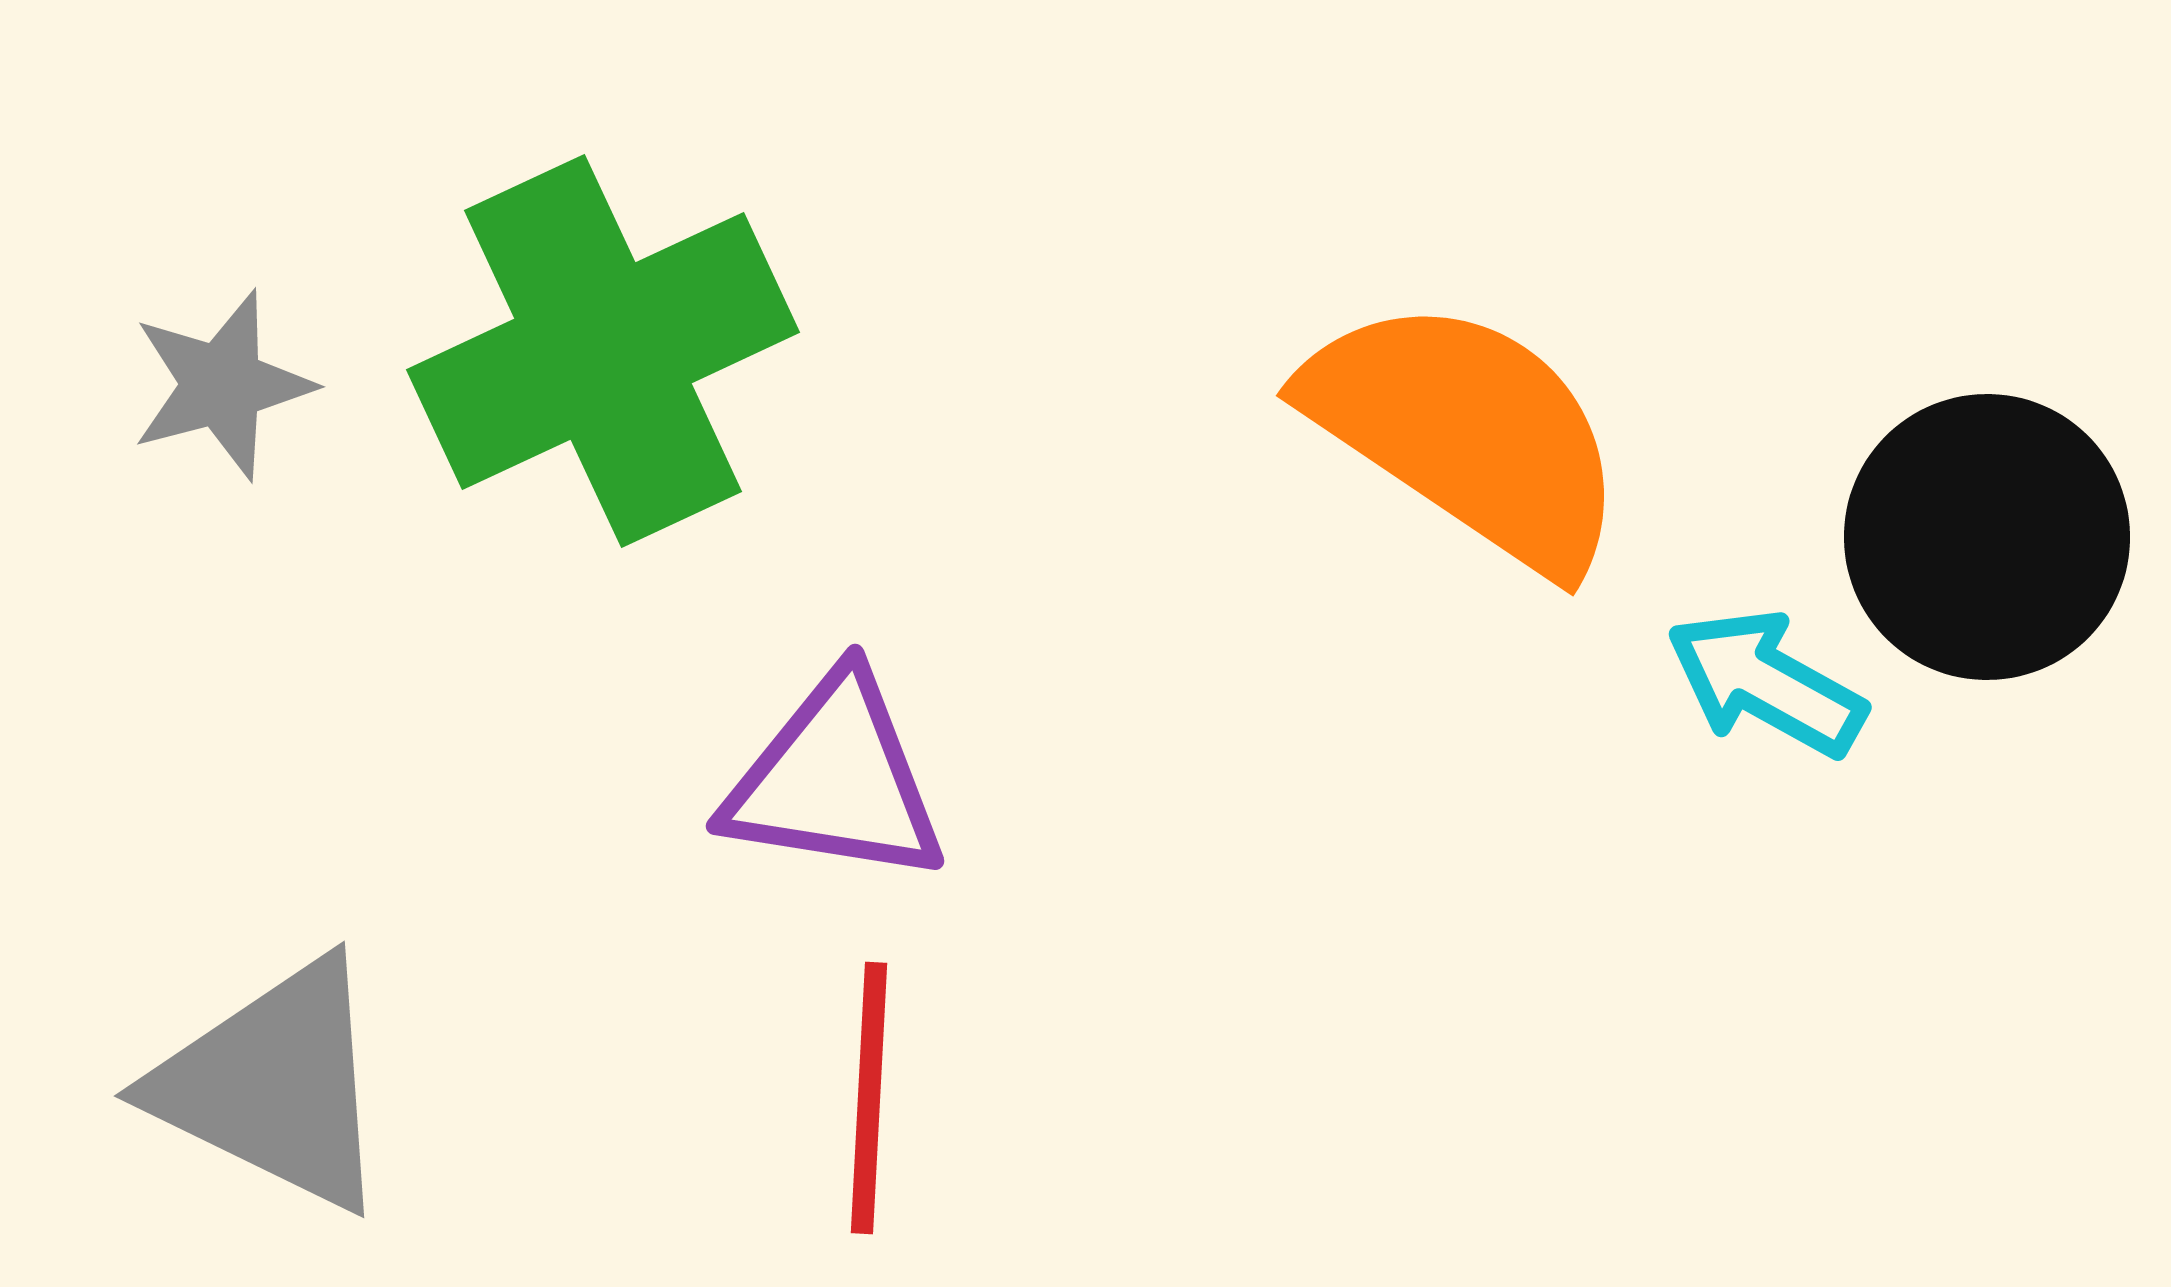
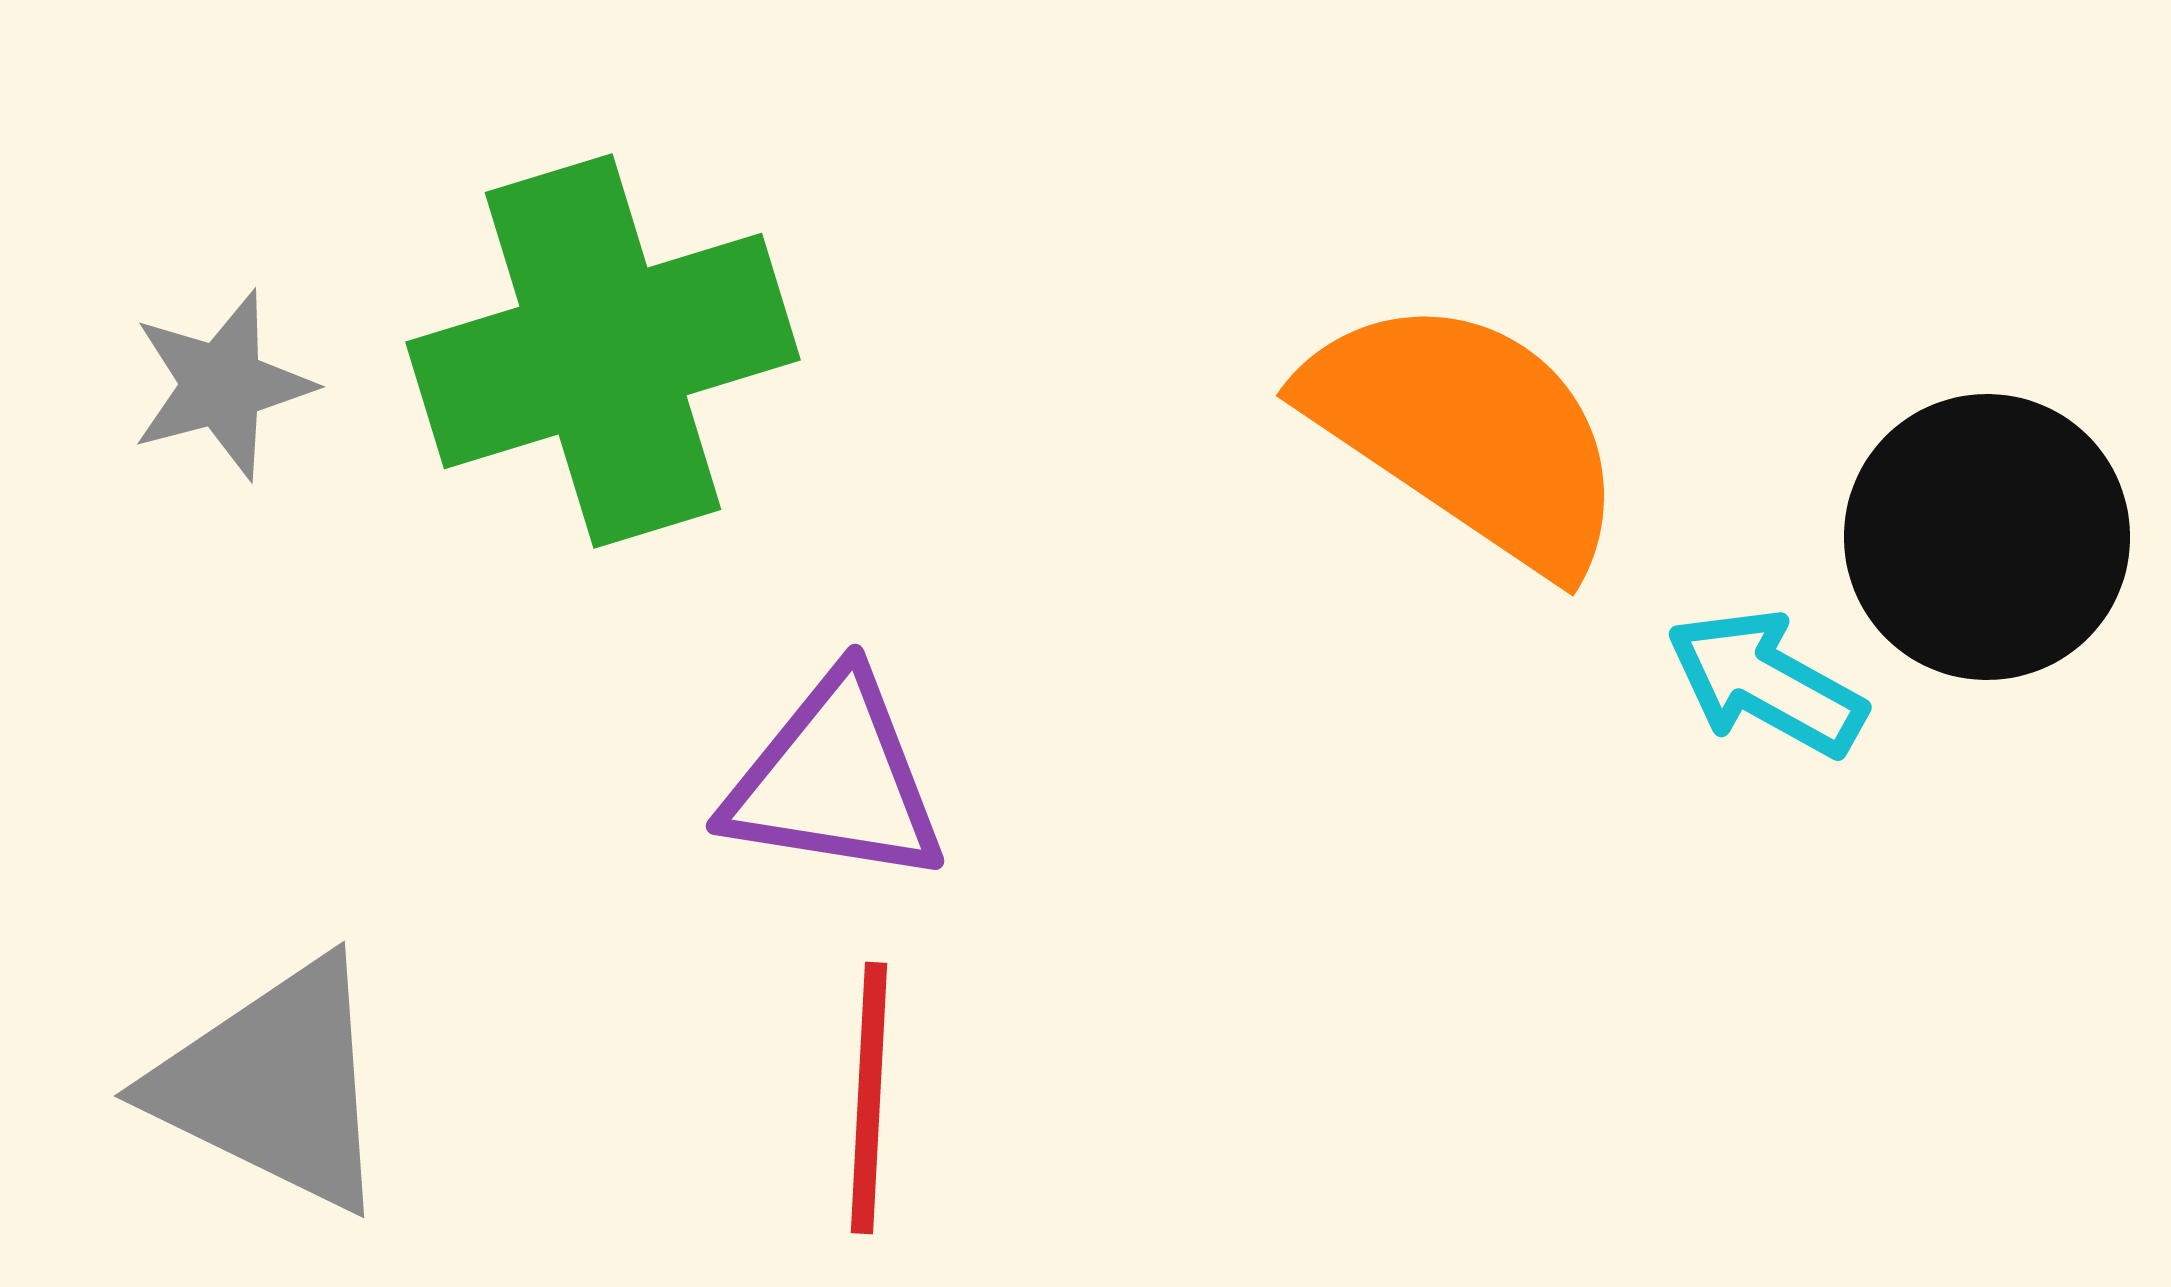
green cross: rotated 8 degrees clockwise
